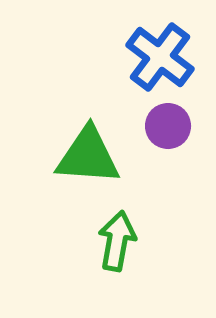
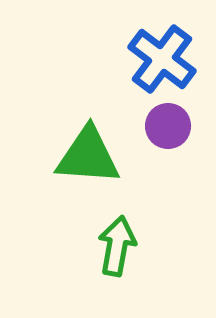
blue cross: moved 2 px right, 2 px down
green arrow: moved 5 px down
